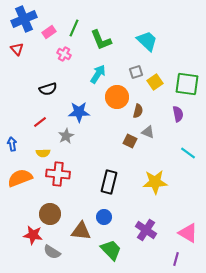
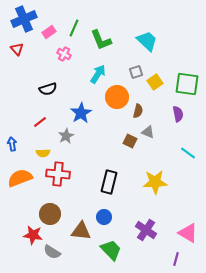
blue star: moved 2 px right, 1 px down; rotated 30 degrees counterclockwise
